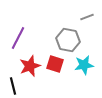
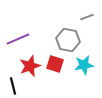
purple line: moved 1 px down; rotated 40 degrees clockwise
